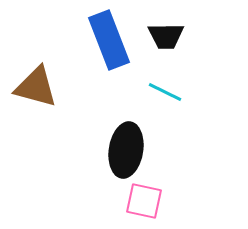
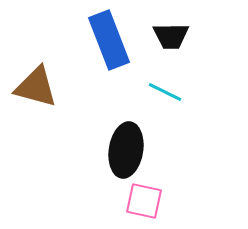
black trapezoid: moved 5 px right
